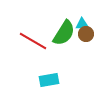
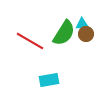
red line: moved 3 px left
